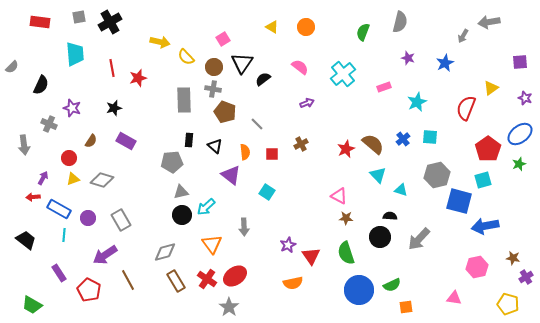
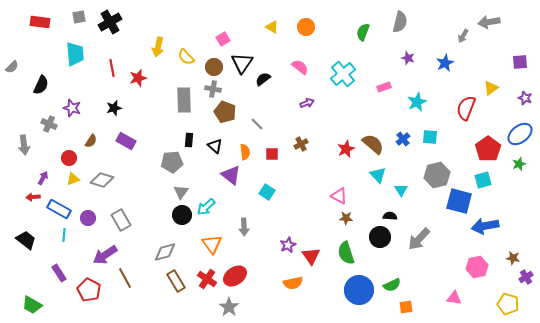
yellow arrow at (160, 42): moved 2 px left, 5 px down; rotated 90 degrees clockwise
cyan triangle at (401, 190): rotated 40 degrees clockwise
gray triangle at (181, 192): rotated 42 degrees counterclockwise
brown line at (128, 280): moved 3 px left, 2 px up
